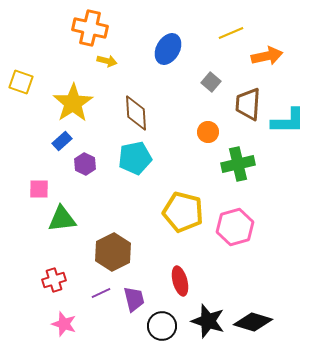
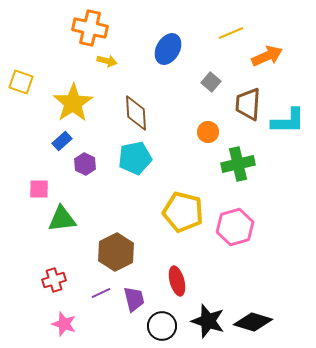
orange arrow: rotated 12 degrees counterclockwise
brown hexagon: moved 3 px right
red ellipse: moved 3 px left
